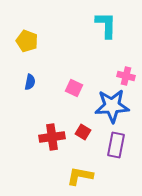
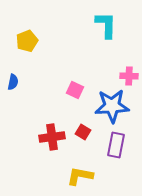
yellow pentagon: rotated 30 degrees clockwise
pink cross: moved 3 px right; rotated 12 degrees counterclockwise
blue semicircle: moved 17 px left
pink square: moved 1 px right, 2 px down
